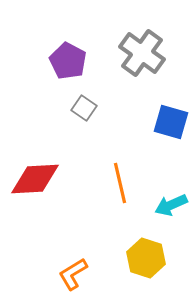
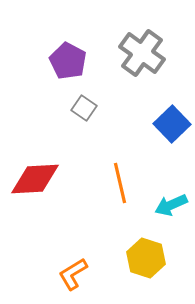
blue square: moved 1 px right, 2 px down; rotated 30 degrees clockwise
